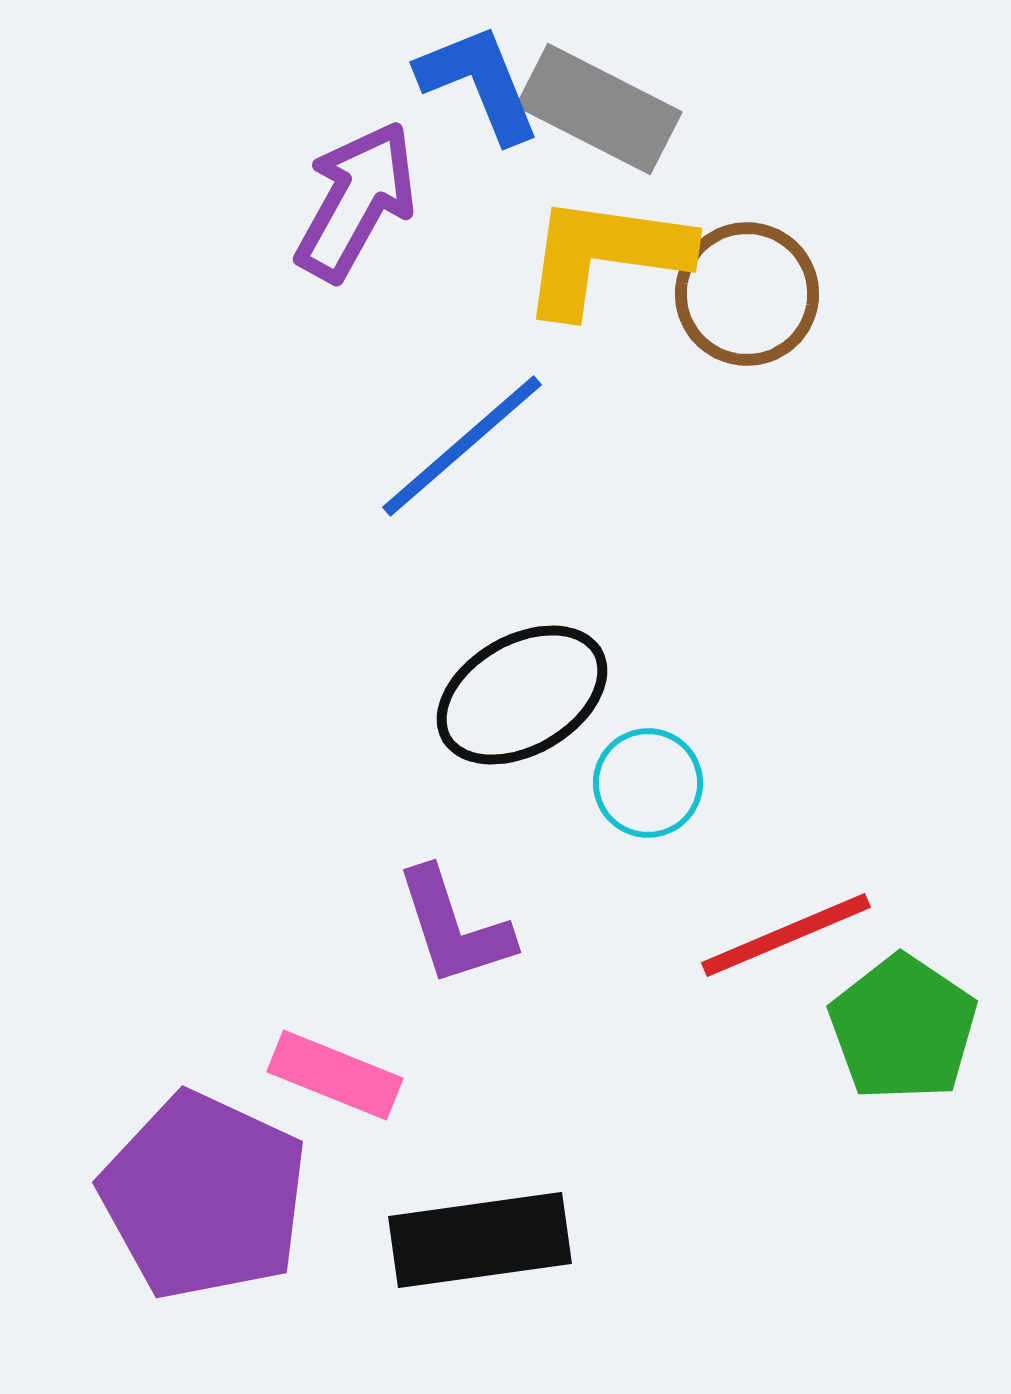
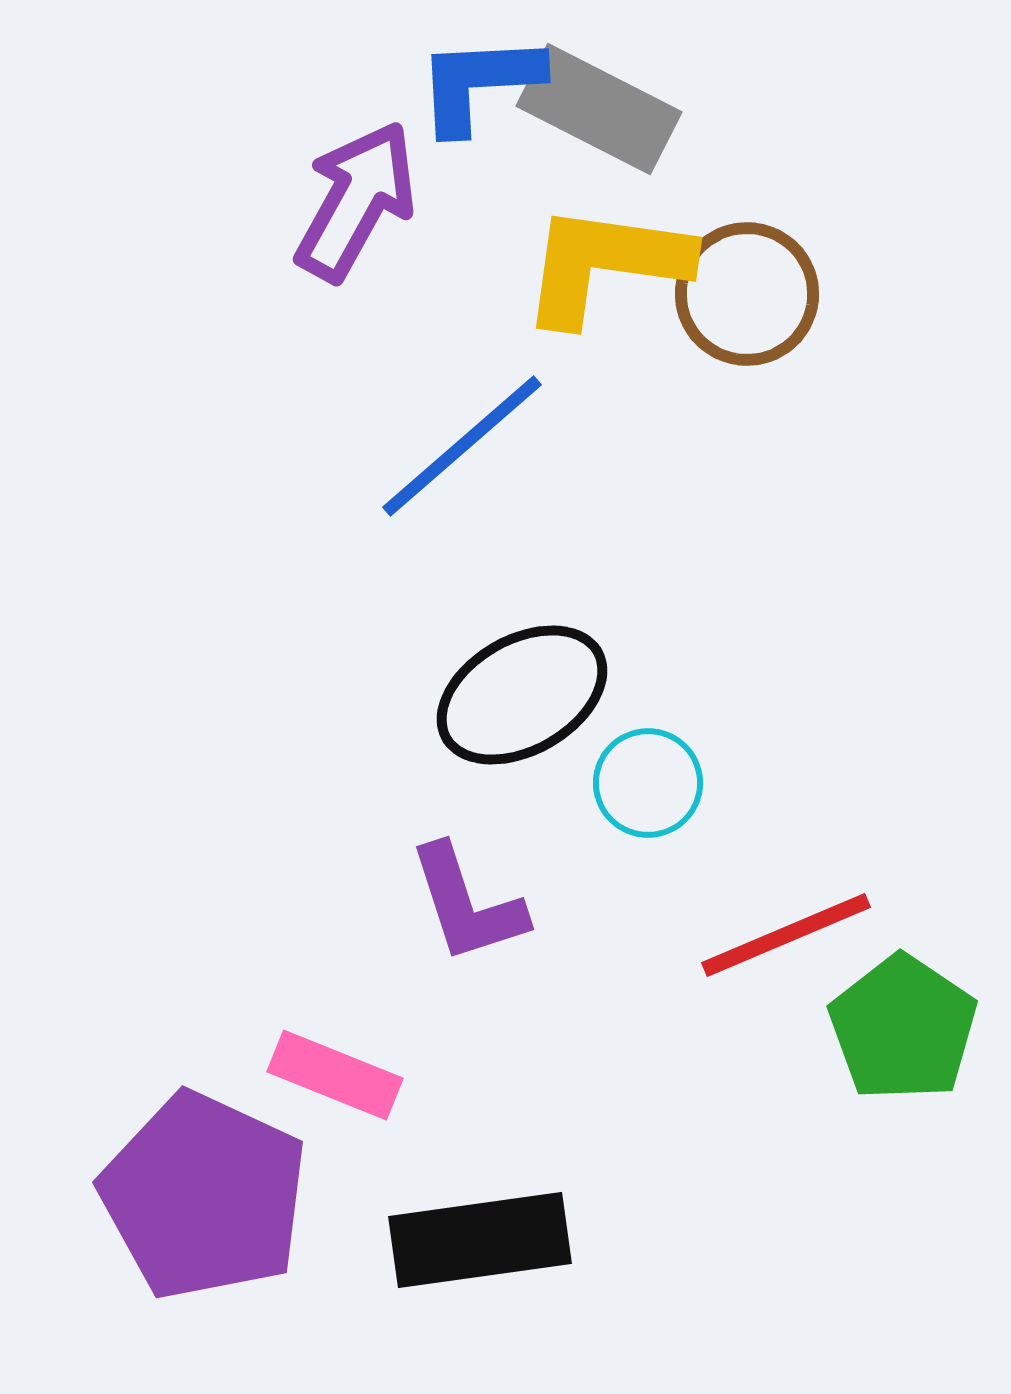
blue L-shape: rotated 71 degrees counterclockwise
yellow L-shape: moved 9 px down
purple L-shape: moved 13 px right, 23 px up
